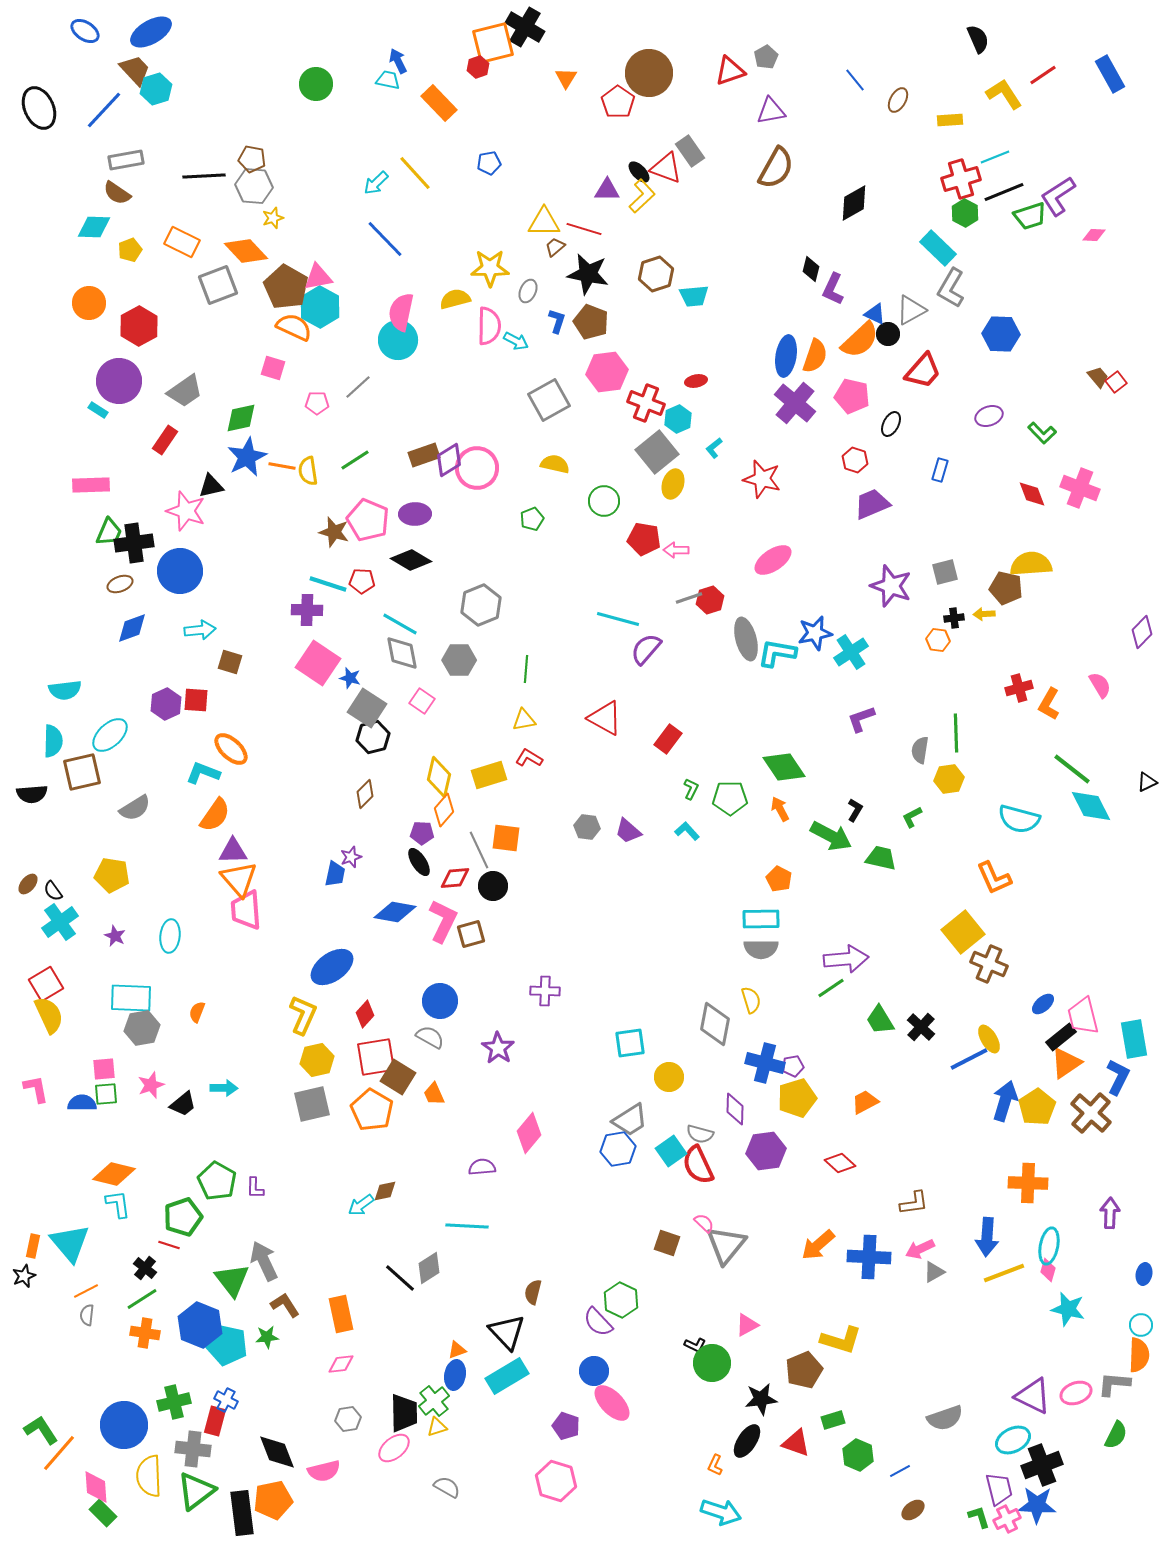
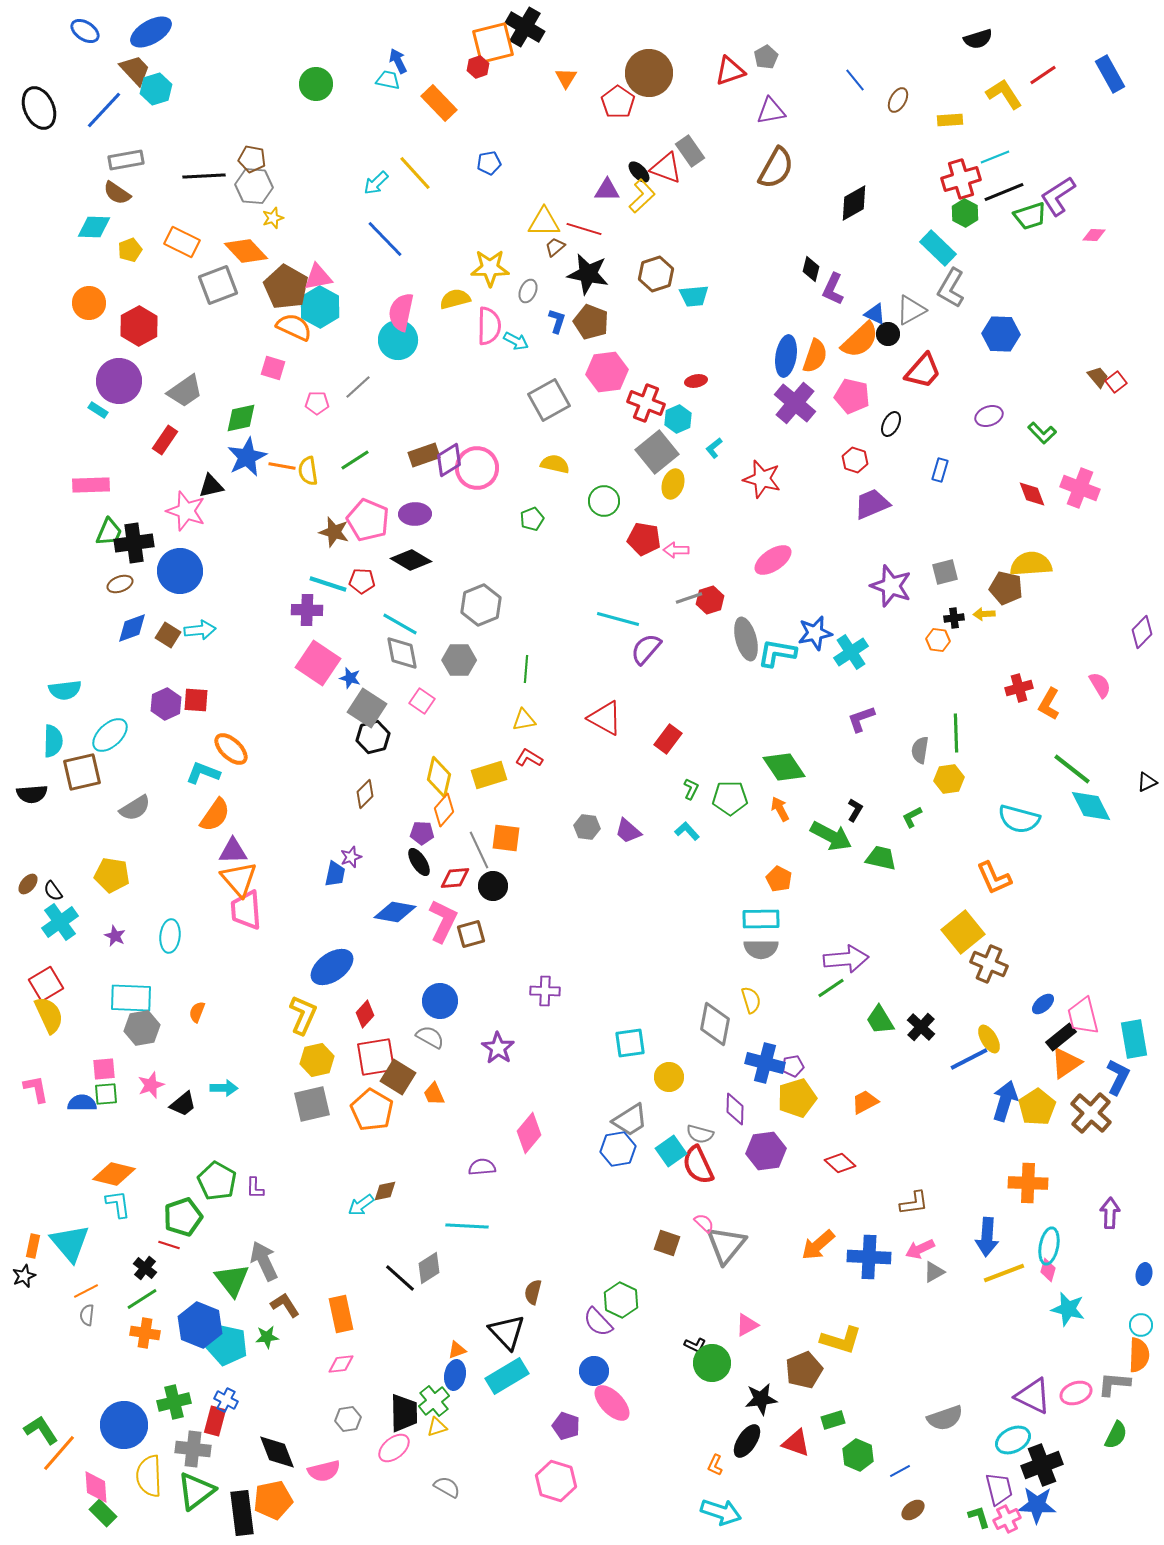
black semicircle at (978, 39): rotated 96 degrees clockwise
brown square at (230, 662): moved 62 px left, 27 px up; rotated 15 degrees clockwise
